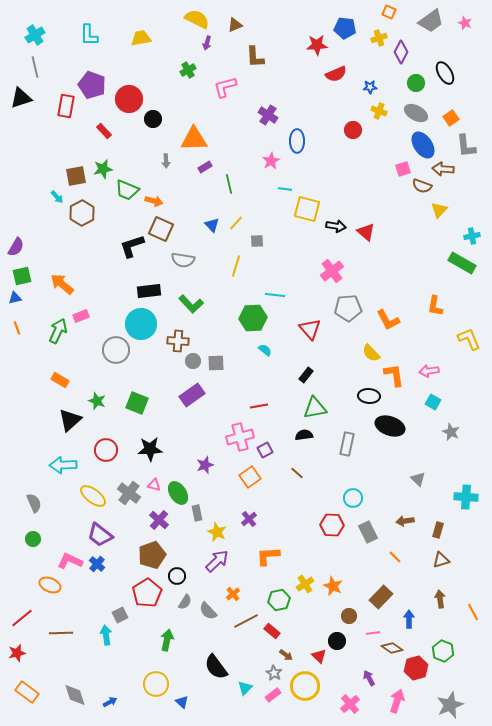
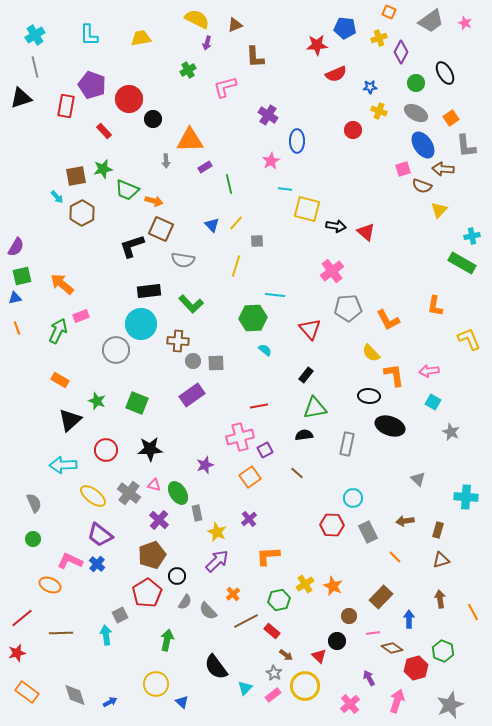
orange triangle at (194, 139): moved 4 px left, 1 px down
